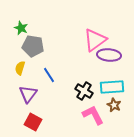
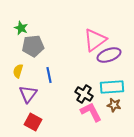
gray pentagon: rotated 15 degrees counterclockwise
purple ellipse: rotated 25 degrees counterclockwise
yellow semicircle: moved 2 px left, 3 px down
blue line: rotated 21 degrees clockwise
black cross: moved 3 px down
brown star: rotated 16 degrees counterclockwise
pink L-shape: moved 2 px left, 3 px up
